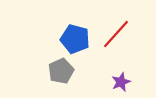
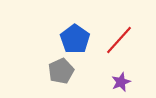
red line: moved 3 px right, 6 px down
blue pentagon: rotated 20 degrees clockwise
